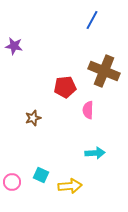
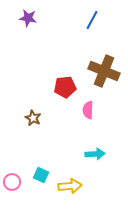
purple star: moved 14 px right, 28 px up
brown star: rotated 28 degrees counterclockwise
cyan arrow: moved 1 px down
